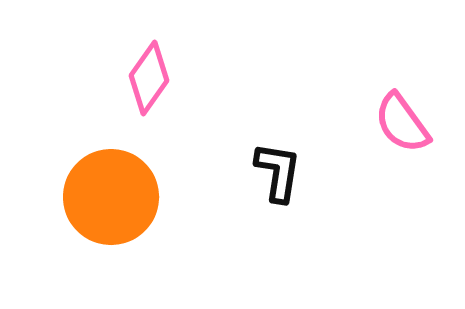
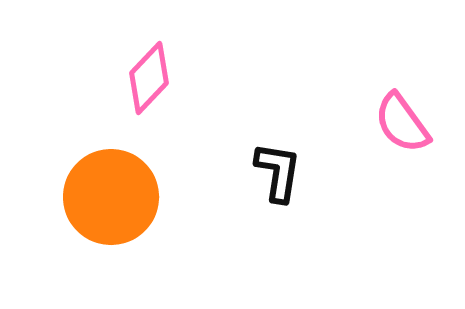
pink diamond: rotated 8 degrees clockwise
